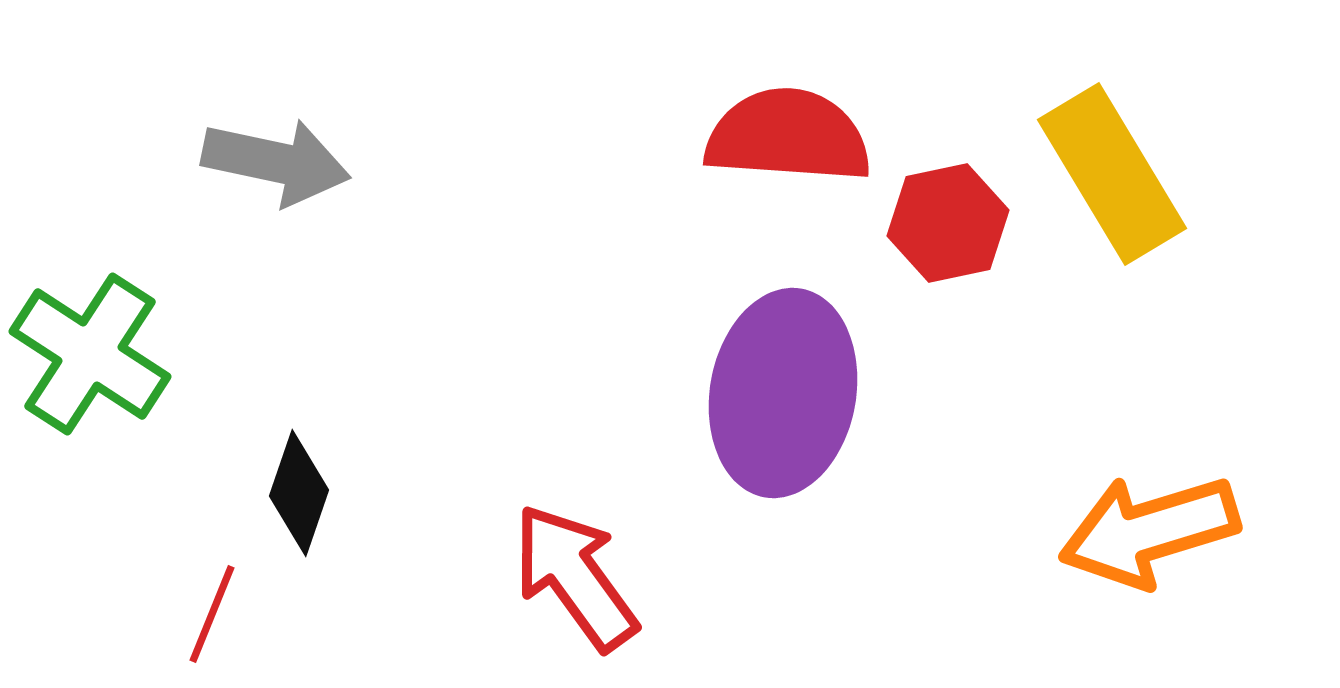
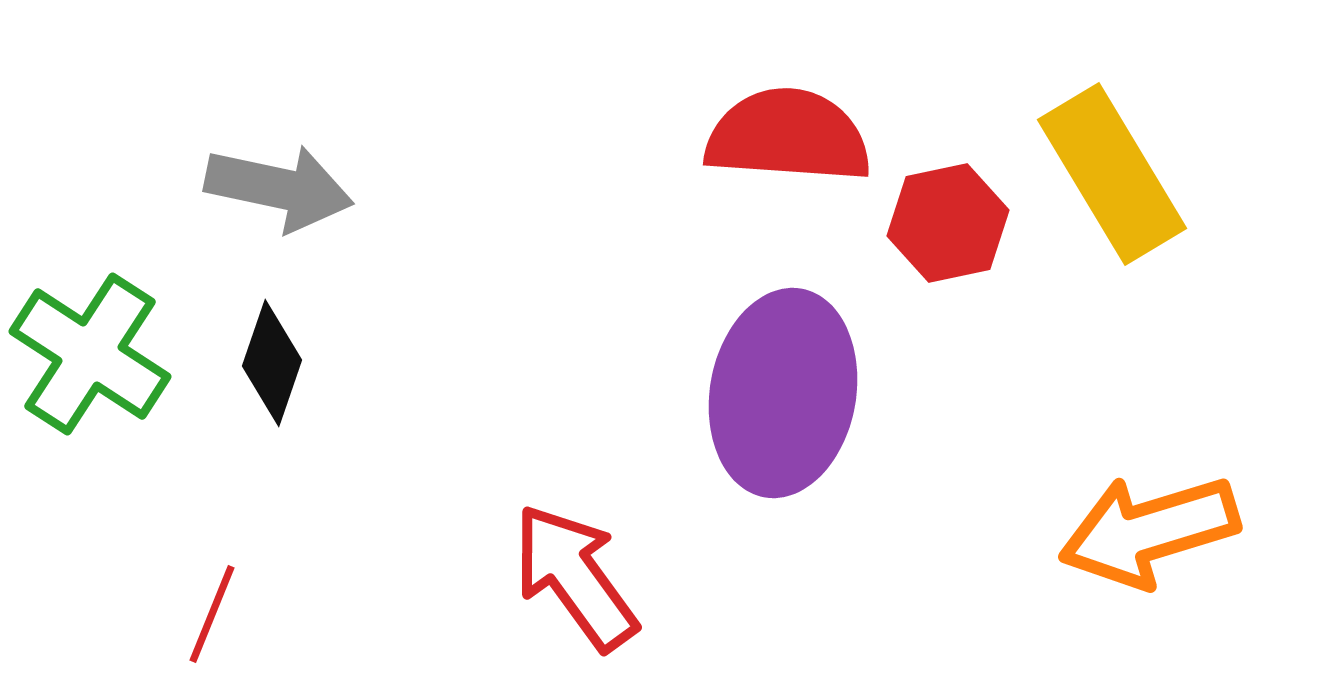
gray arrow: moved 3 px right, 26 px down
black diamond: moved 27 px left, 130 px up
